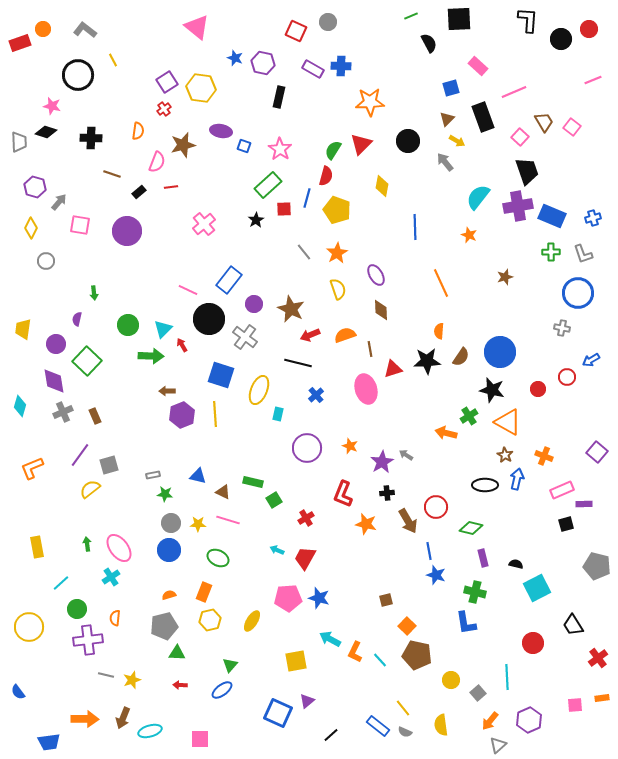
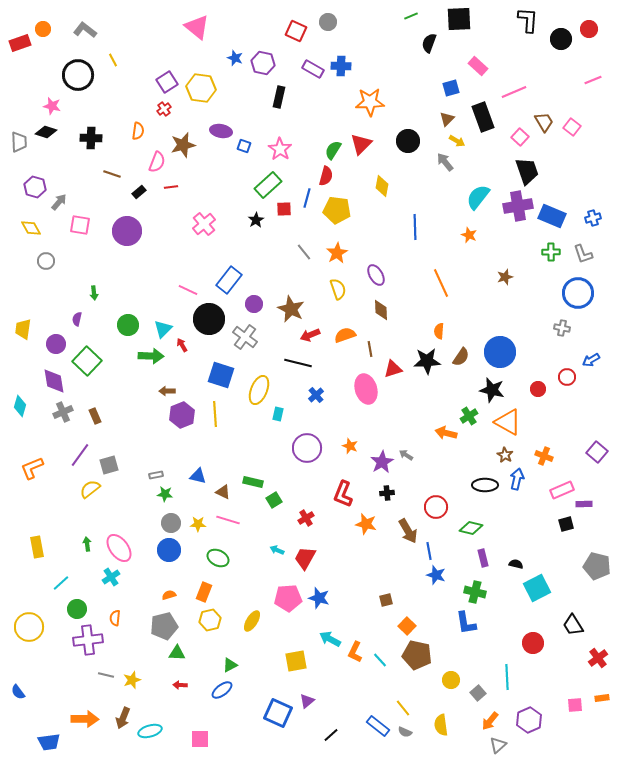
black semicircle at (429, 43): rotated 132 degrees counterclockwise
yellow pentagon at (337, 210): rotated 12 degrees counterclockwise
yellow diamond at (31, 228): rotated 55 degrees counterclockwise
gray rectangle at (153, 475): moved 3 px right
brown arrow at (408, 521): moved 10 px down
green triangle at (230, 665): rotated 21 degrees clockwise
